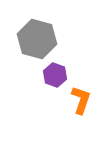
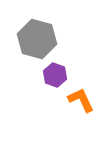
orange L-shape: rotated 44 degrees counterclockwise
